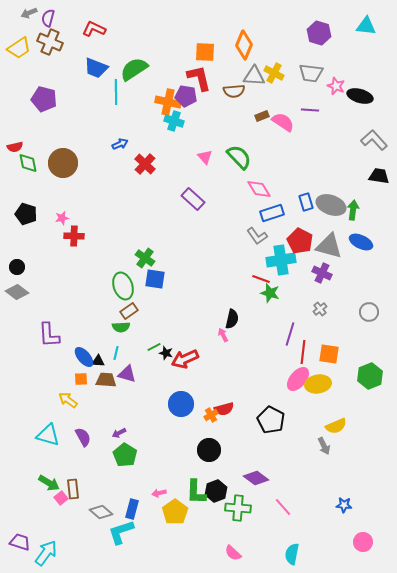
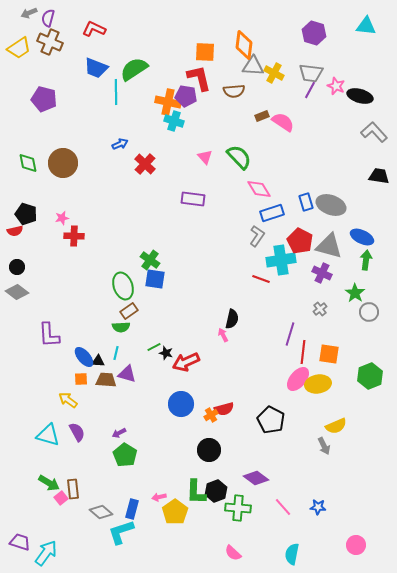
purple hexagon at (319, 33): moved 5 px left
orange diamond at (244, 45): rotated 16 degrees counterclockwise
gray triangle at (254, 76): moved 1 px left, 10 px up
purple line at (310, 110): moved 20 px up; rotated 66 degrees counterclockwise
gray L-shape at (374, 140): moved 8 px up
red semicircle at (15, 147): moved 84 px down
purple rectangle at (193, 199): rotated 35 degrees counterclockwise
green arrow at (353, 210): moved 13 px right, 50 px down
gray L-shape at (257, 236): rotated 110 degrees counterclockwise
blue ellipse at (361, 242): moved 1 px right, 5 px up
green cross at (145, 258): moved 5 px right, 2 px down
green star at (270, 293): moved 85 px right; rotated 18 degrees clockwise
red arrow at (185, 359): moved 1 px right, 3 px down
purple semicircle at (83, 437): moved 6 px left, 5 px up
pink arrow at (159, 493): moved 4 px down
blue star at (344, 505): moved 26 px left, 2 px down
pink circle at (363, 542): moved 7 px left, 3 px down
